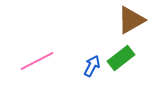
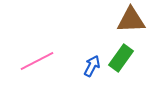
brown triangle: rotated 28 degrees clockwise
green rectangle: rotated 16 degrees counterclockwise
